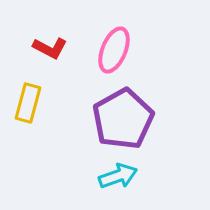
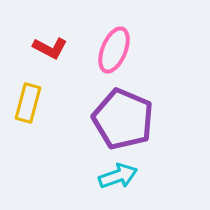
purple pentagon: rotated 20 degrees counterclockwise
